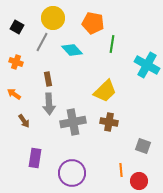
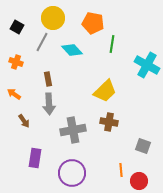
gray cross: moved 8 px down
